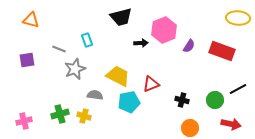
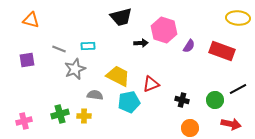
pink hexagon: rotated 20 degrees counterclockwise
cyan rectangle: moved 1 px right, 6 px down; rotated 72 degrees counterclockwise
yellow cross: rotated 16 degrees counterclockwise
